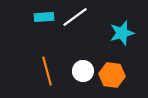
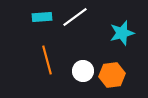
cyan rectangle: moved 2 px left
orange line: moved 11 px up
orange hexagon: rotated 15 degrees counterclockwise
